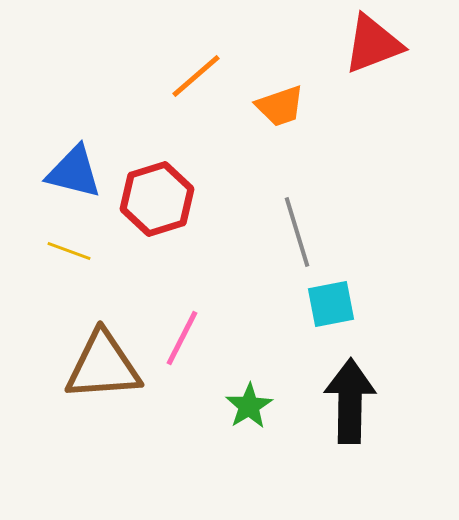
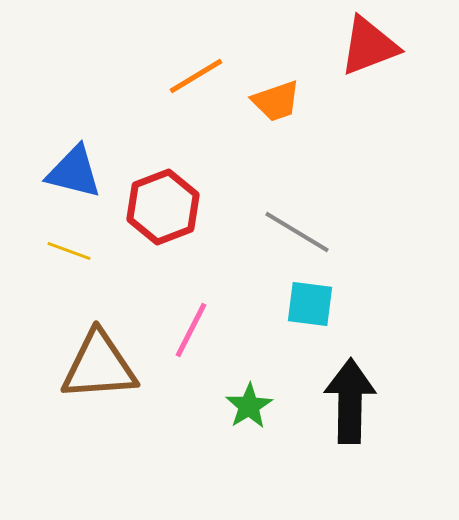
red triangle: moved 4 px left, 2 px down
orange line: rotated 10 degrees clockwise
orange trapezoid: moved 4 px left, 5 px up
red hexagon: moved 6 px right, 8 px down; rotated 4 degrees counterclockwise
gray line: rotated 42 degrees counterclockwise
cyan square: moved 21 px left; rotated 18 degrees clockwise
pink line: moved 9 px right, 8 px up
brown triangle: moved 4 px left
